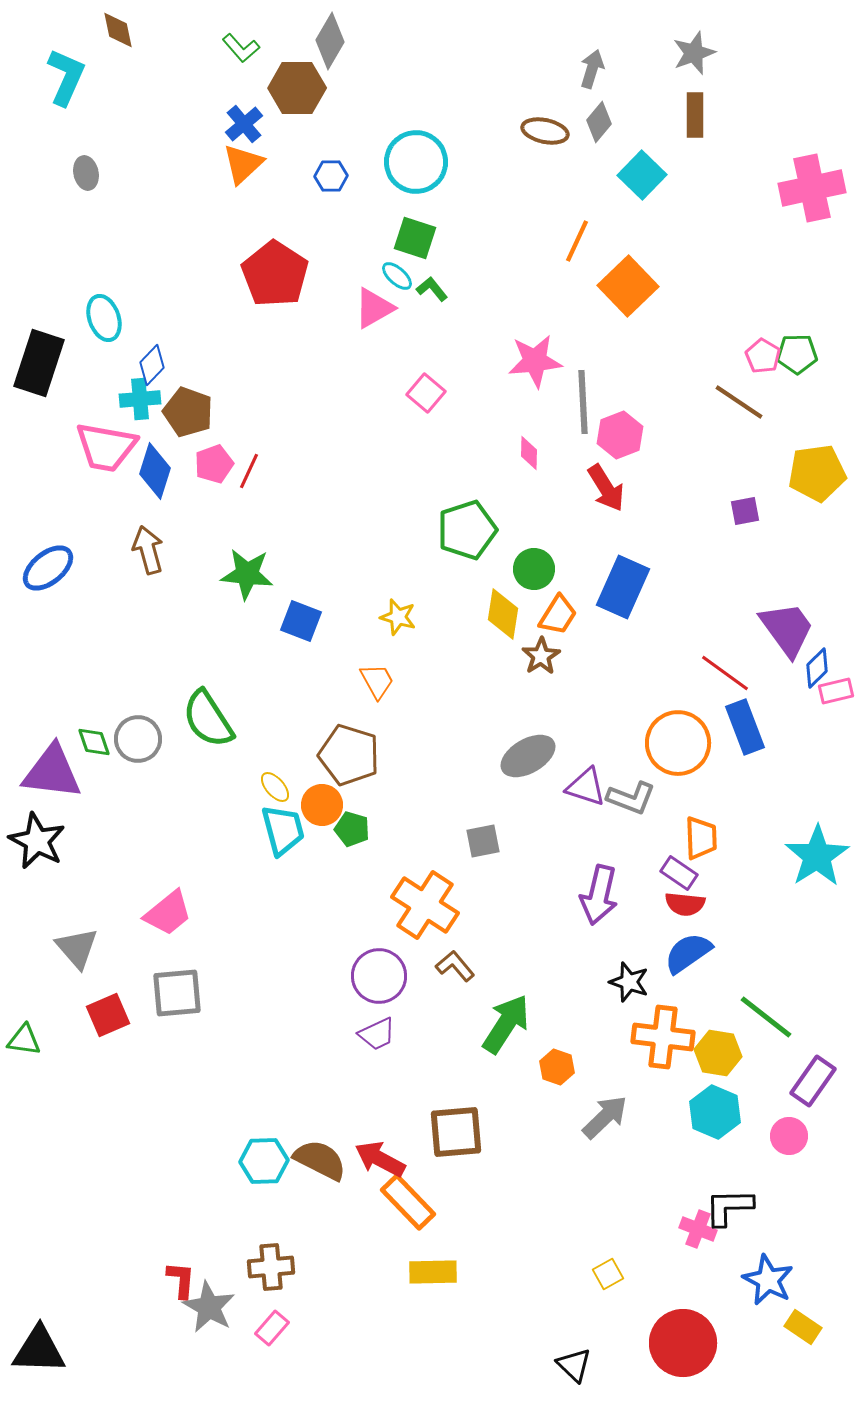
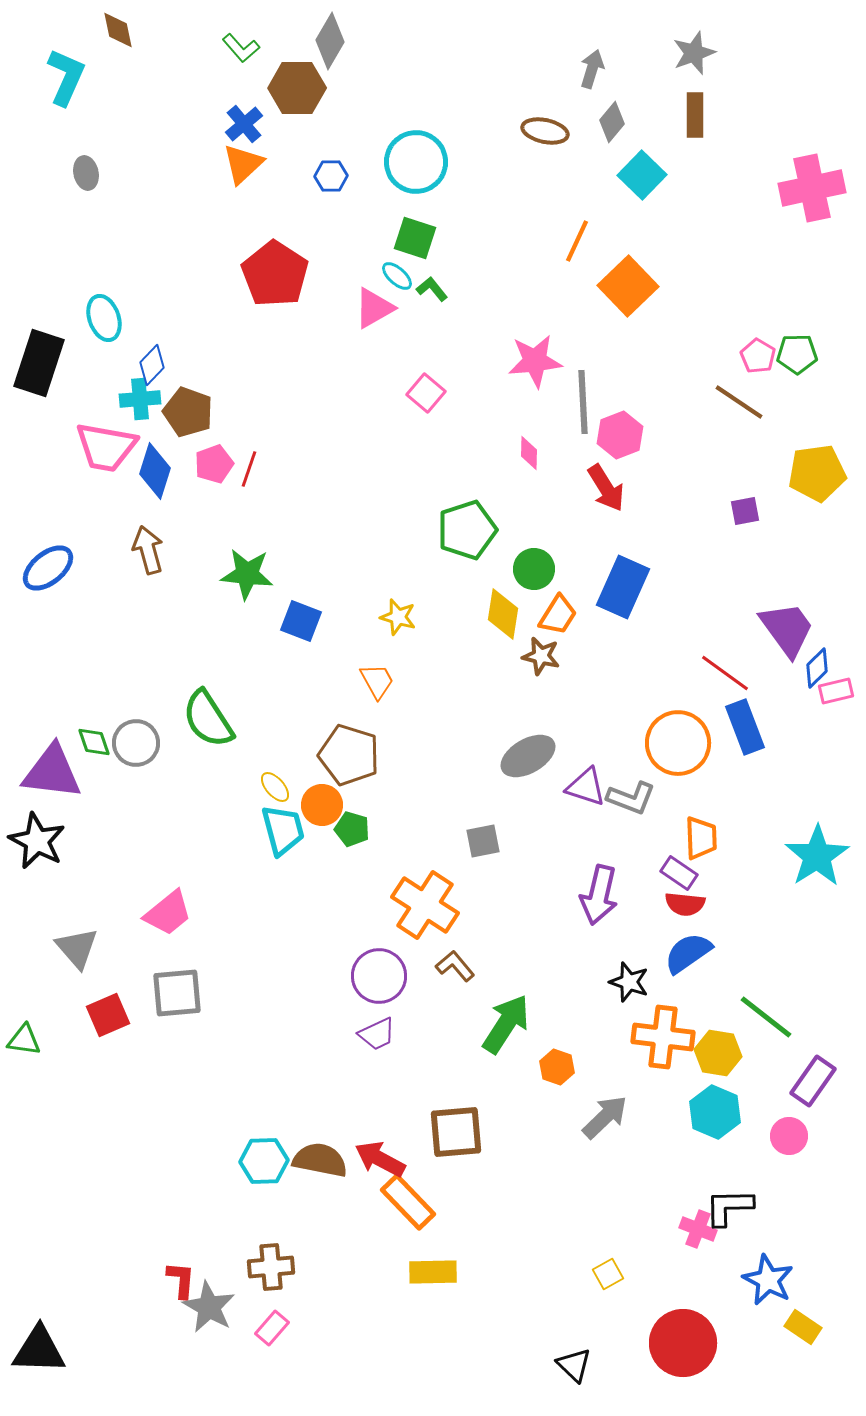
gray diamond at (599, 122): moved 13 px right
pink pentagon at (763, 356): moved 5 px left
red line at (249, 471): moved 2 px up; rotated 6 degrees counterclockwise
brown star at (541, 656): rotated 27 degrees counterclockwise
gray circle at (138, 739): moved 2 px left, 4 px down
brown semicircle at (320, 1160): rotated 16 degrees counterclockwise
